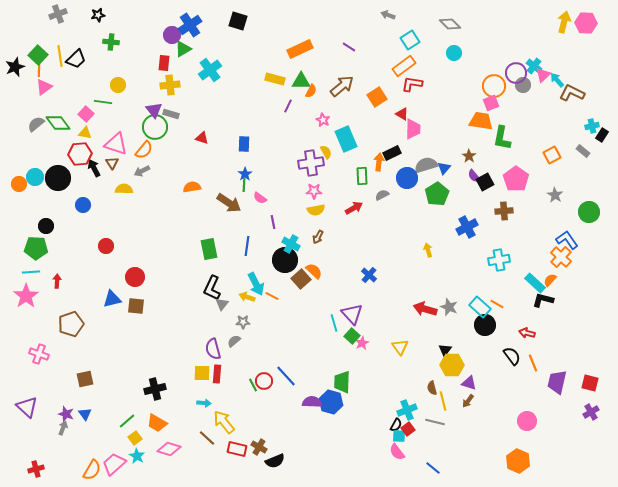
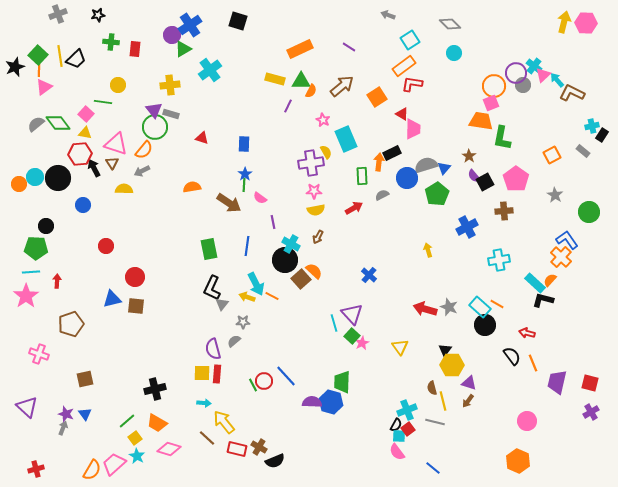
red rectangle at (164, 63): moved 29 px left, 14 px up
